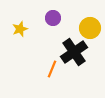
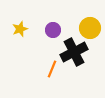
purple circle: moved 12 px down
black cross: rotated 8 degrees clockwise
